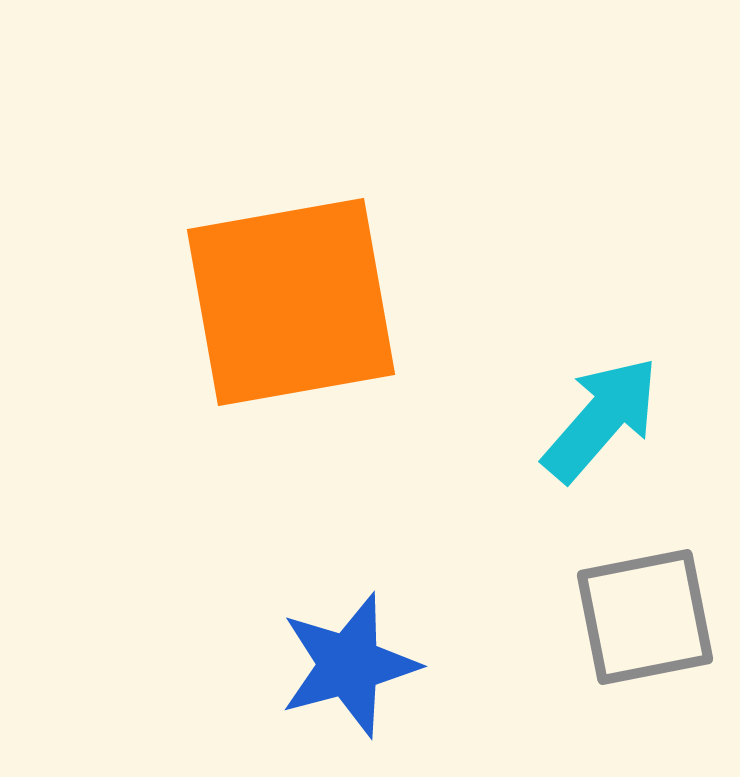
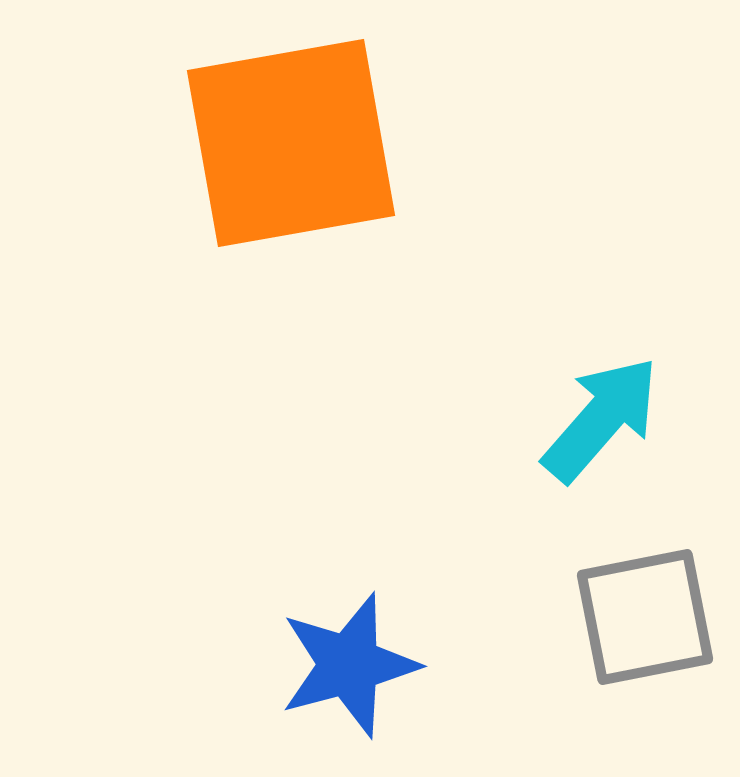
orange square: moved 159 px up
